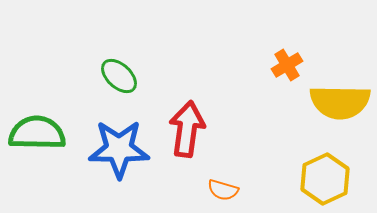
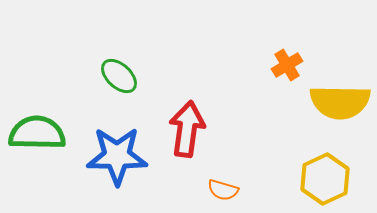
blue star: moved 2 px left, 7 px down
